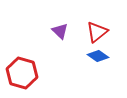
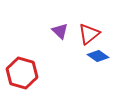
red triangle: moved 8 px left, 2 px down
